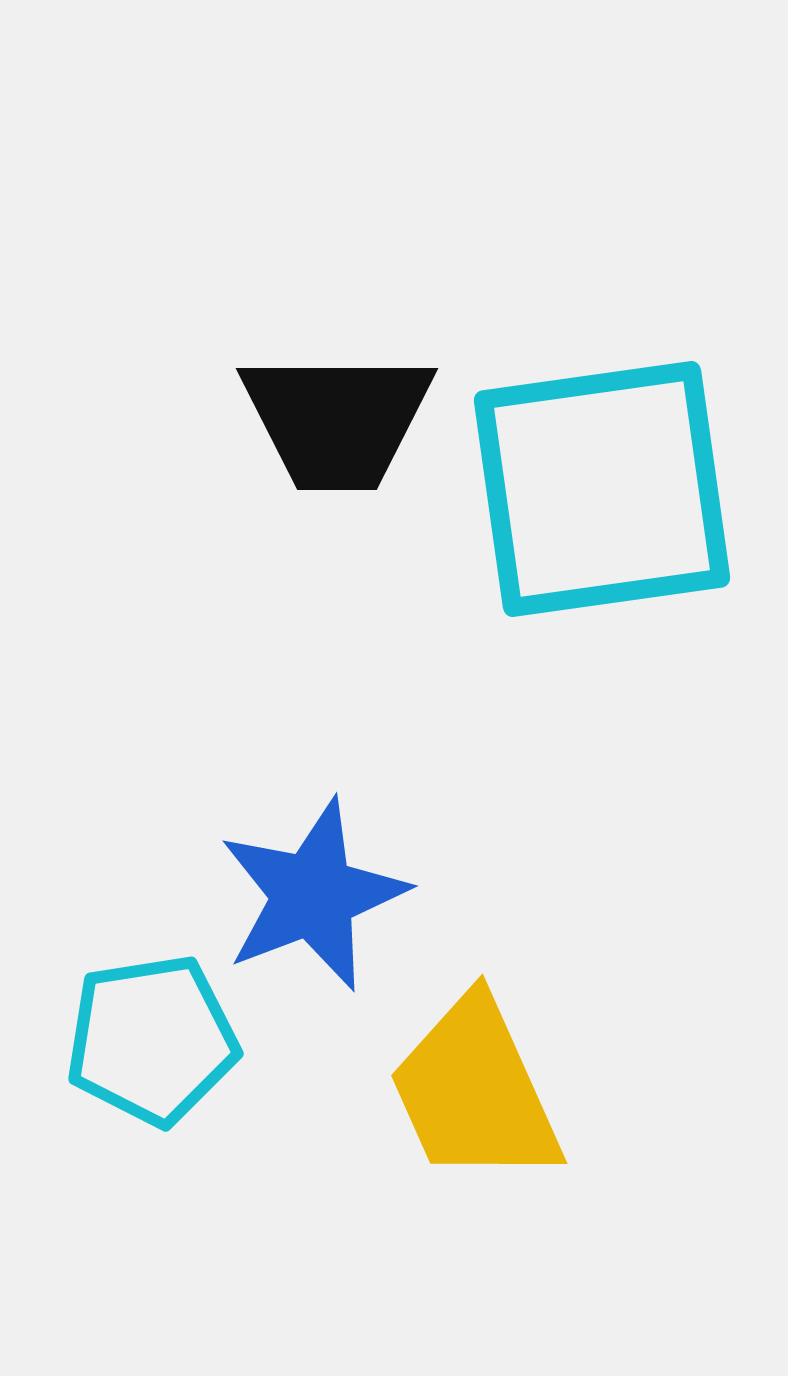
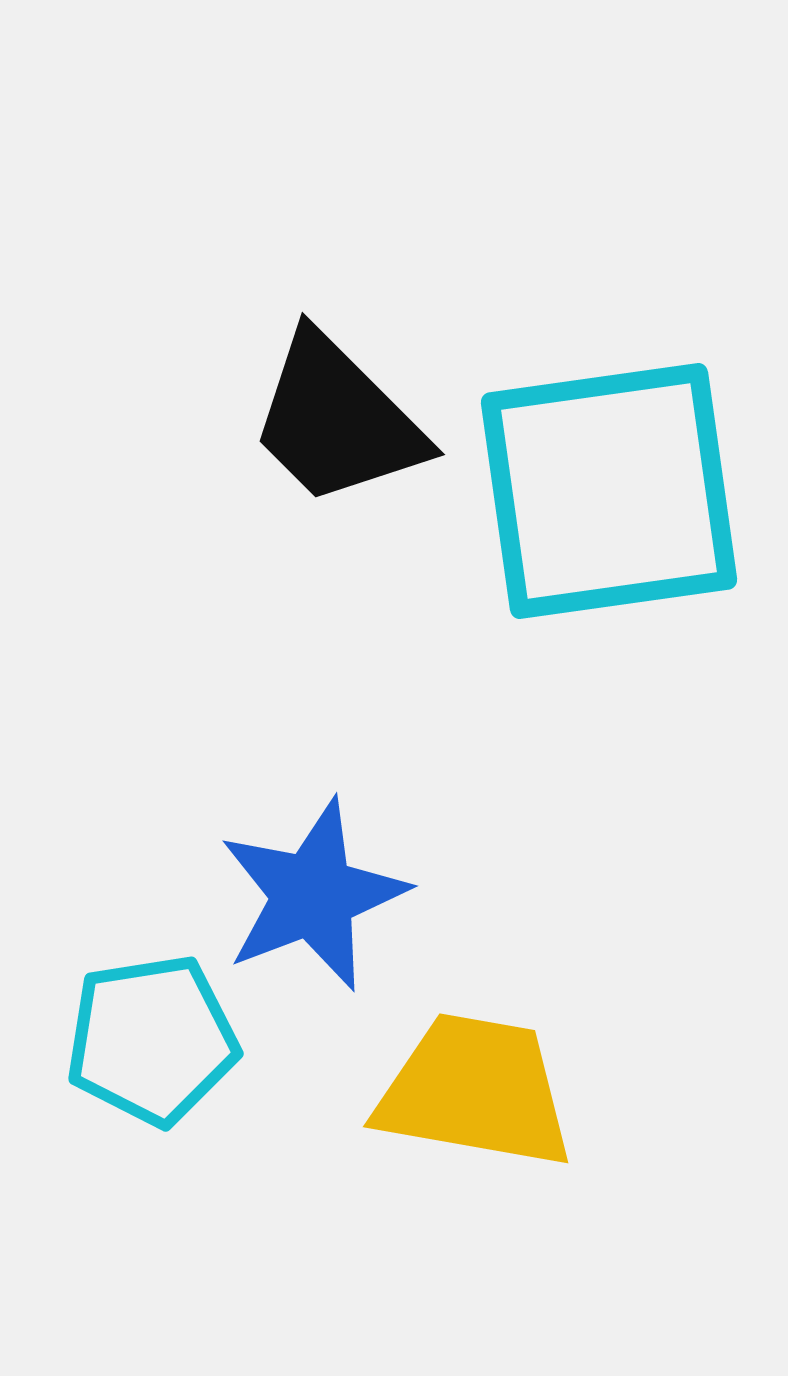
black trapezoid: rotated 45 degrees clockwise
cyan square: moved 7 px right, 2 px down
yellow trapezoid: rotated 124 degrees clockwise
